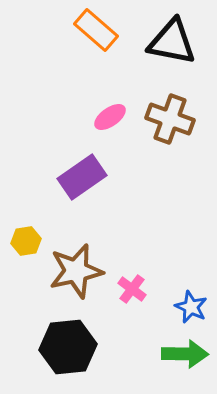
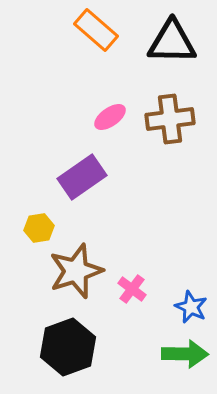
black triangle: rotated 10 degrees counterclockwise
brown cross: rotated 27 degrees counterclockwise
yellow hexagon: moved 13 px right, 13 px up
brown star: rotated 6 degrees counterclockwise
black hexagon: rotated 14 degrees counterclockwise
